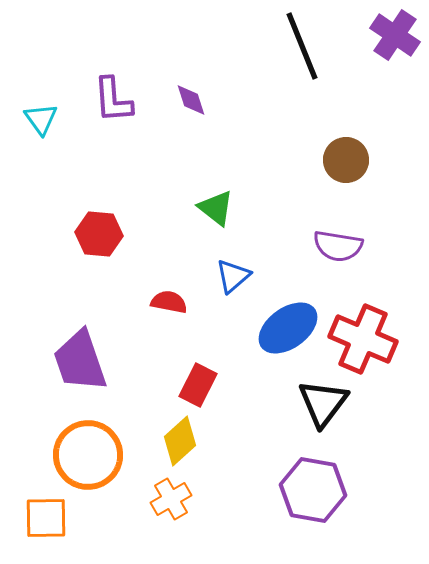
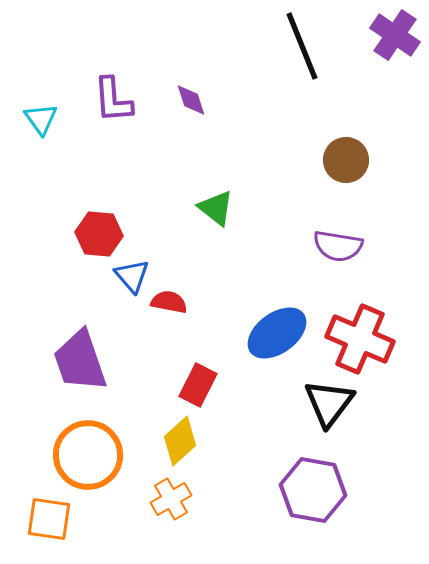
blue triangle: moved 101 px left; rotated 30 degrees counterclockwise
blue ellipse: moved 11 px left, 5 px down
red cross: moved 3 px left
black triangle: moved 6 px right
orange square: moved 3 px right, 1 px down; rotated 9 degrees clockwise
